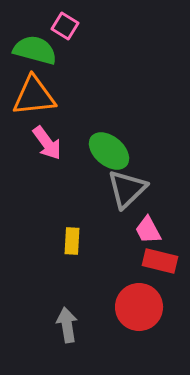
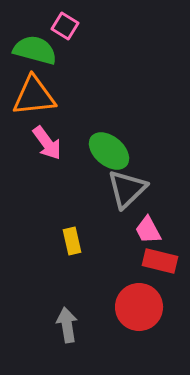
yellow rectangle: rotated 16 degrees counterclockwise
